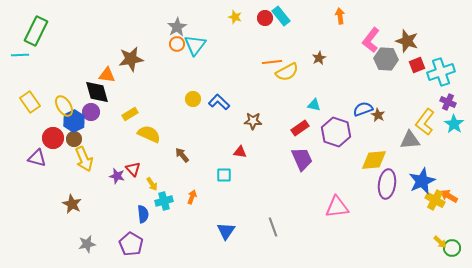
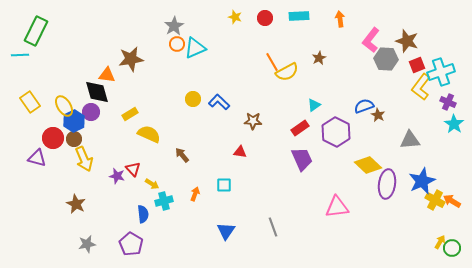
cyan rectangle at (281, 16): moved 18 px right; rotated 54 degrees counterclockwise
orange arrow at (340, 16): moved 3 px down
gray star at (177, 27): moved 3 px left, 1 px up
cyan triangle at (195, 45): moved 3 px down; rotated 30 degrees clockwise
orange line at (272, 62): rotated 66 degrees clockwise
cyan triangle at (314, 105): rotated 48 degrees counterclockwise
blue semicircle at (363, 109): moved 1 px right, 3 px up
yellow L-shape at (425, 122): moved 4 px left, 35 px up
purple hexagon at (336, 132): rotated 8 degrees clockwise
yellow diamond at (374, 160): moved 6 px left, 5 px down; rotated 48 degrees clockwise
cyan square at (224, 175): moved 10 px down
yellow arrow at (152, 184): rotated 24 degrees counterclockwise
orange arrow at (449, 196): moved 3 px right, 5 px down
orange arrow at (192, 197): moved 3 px right, 3 px up
brown star at (72, 204): moved 4 px right
yellow arrow at (440, 242): rotated 104 degrees counterclockwise
